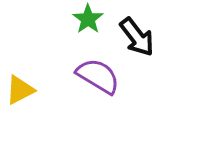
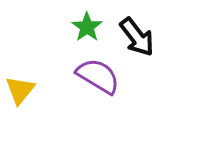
green star: moved 1 px left, 8 px down
yellow triangle: rotated 24 degrees counterclockwise
